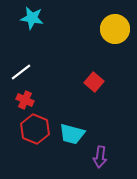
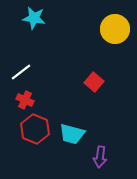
cyan star: moved 2 px right
